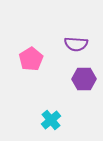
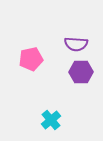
pink pentagon: rotated 20 degrees clockwise
purple hexagon: moved 3 px left, 7 px up
